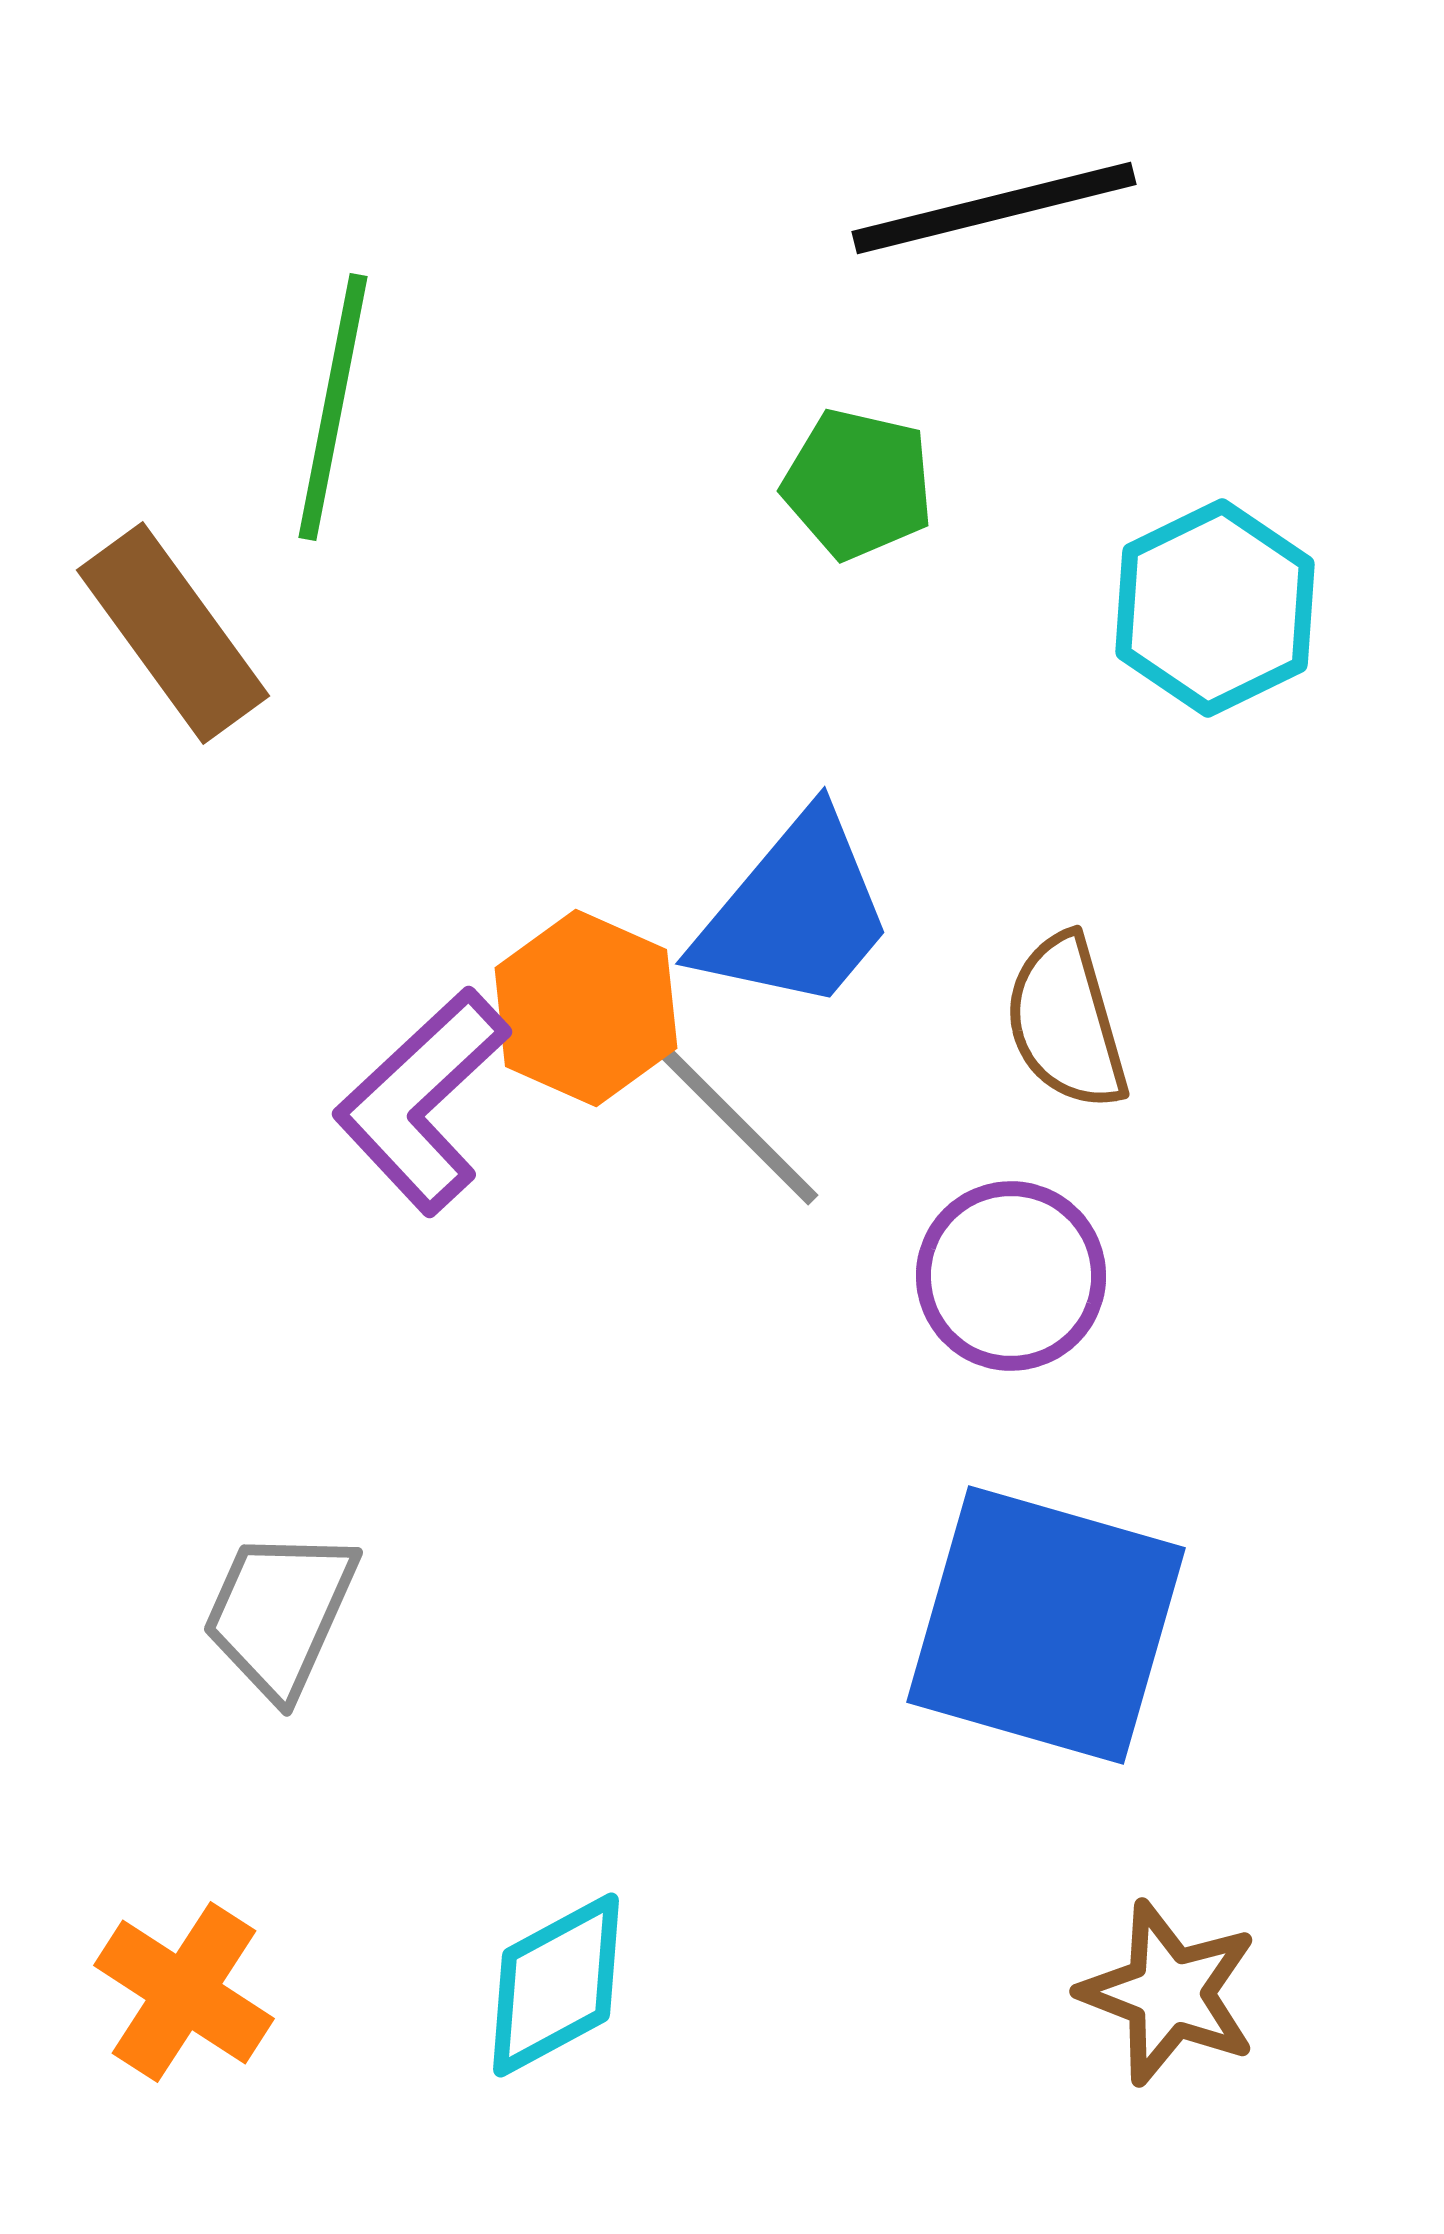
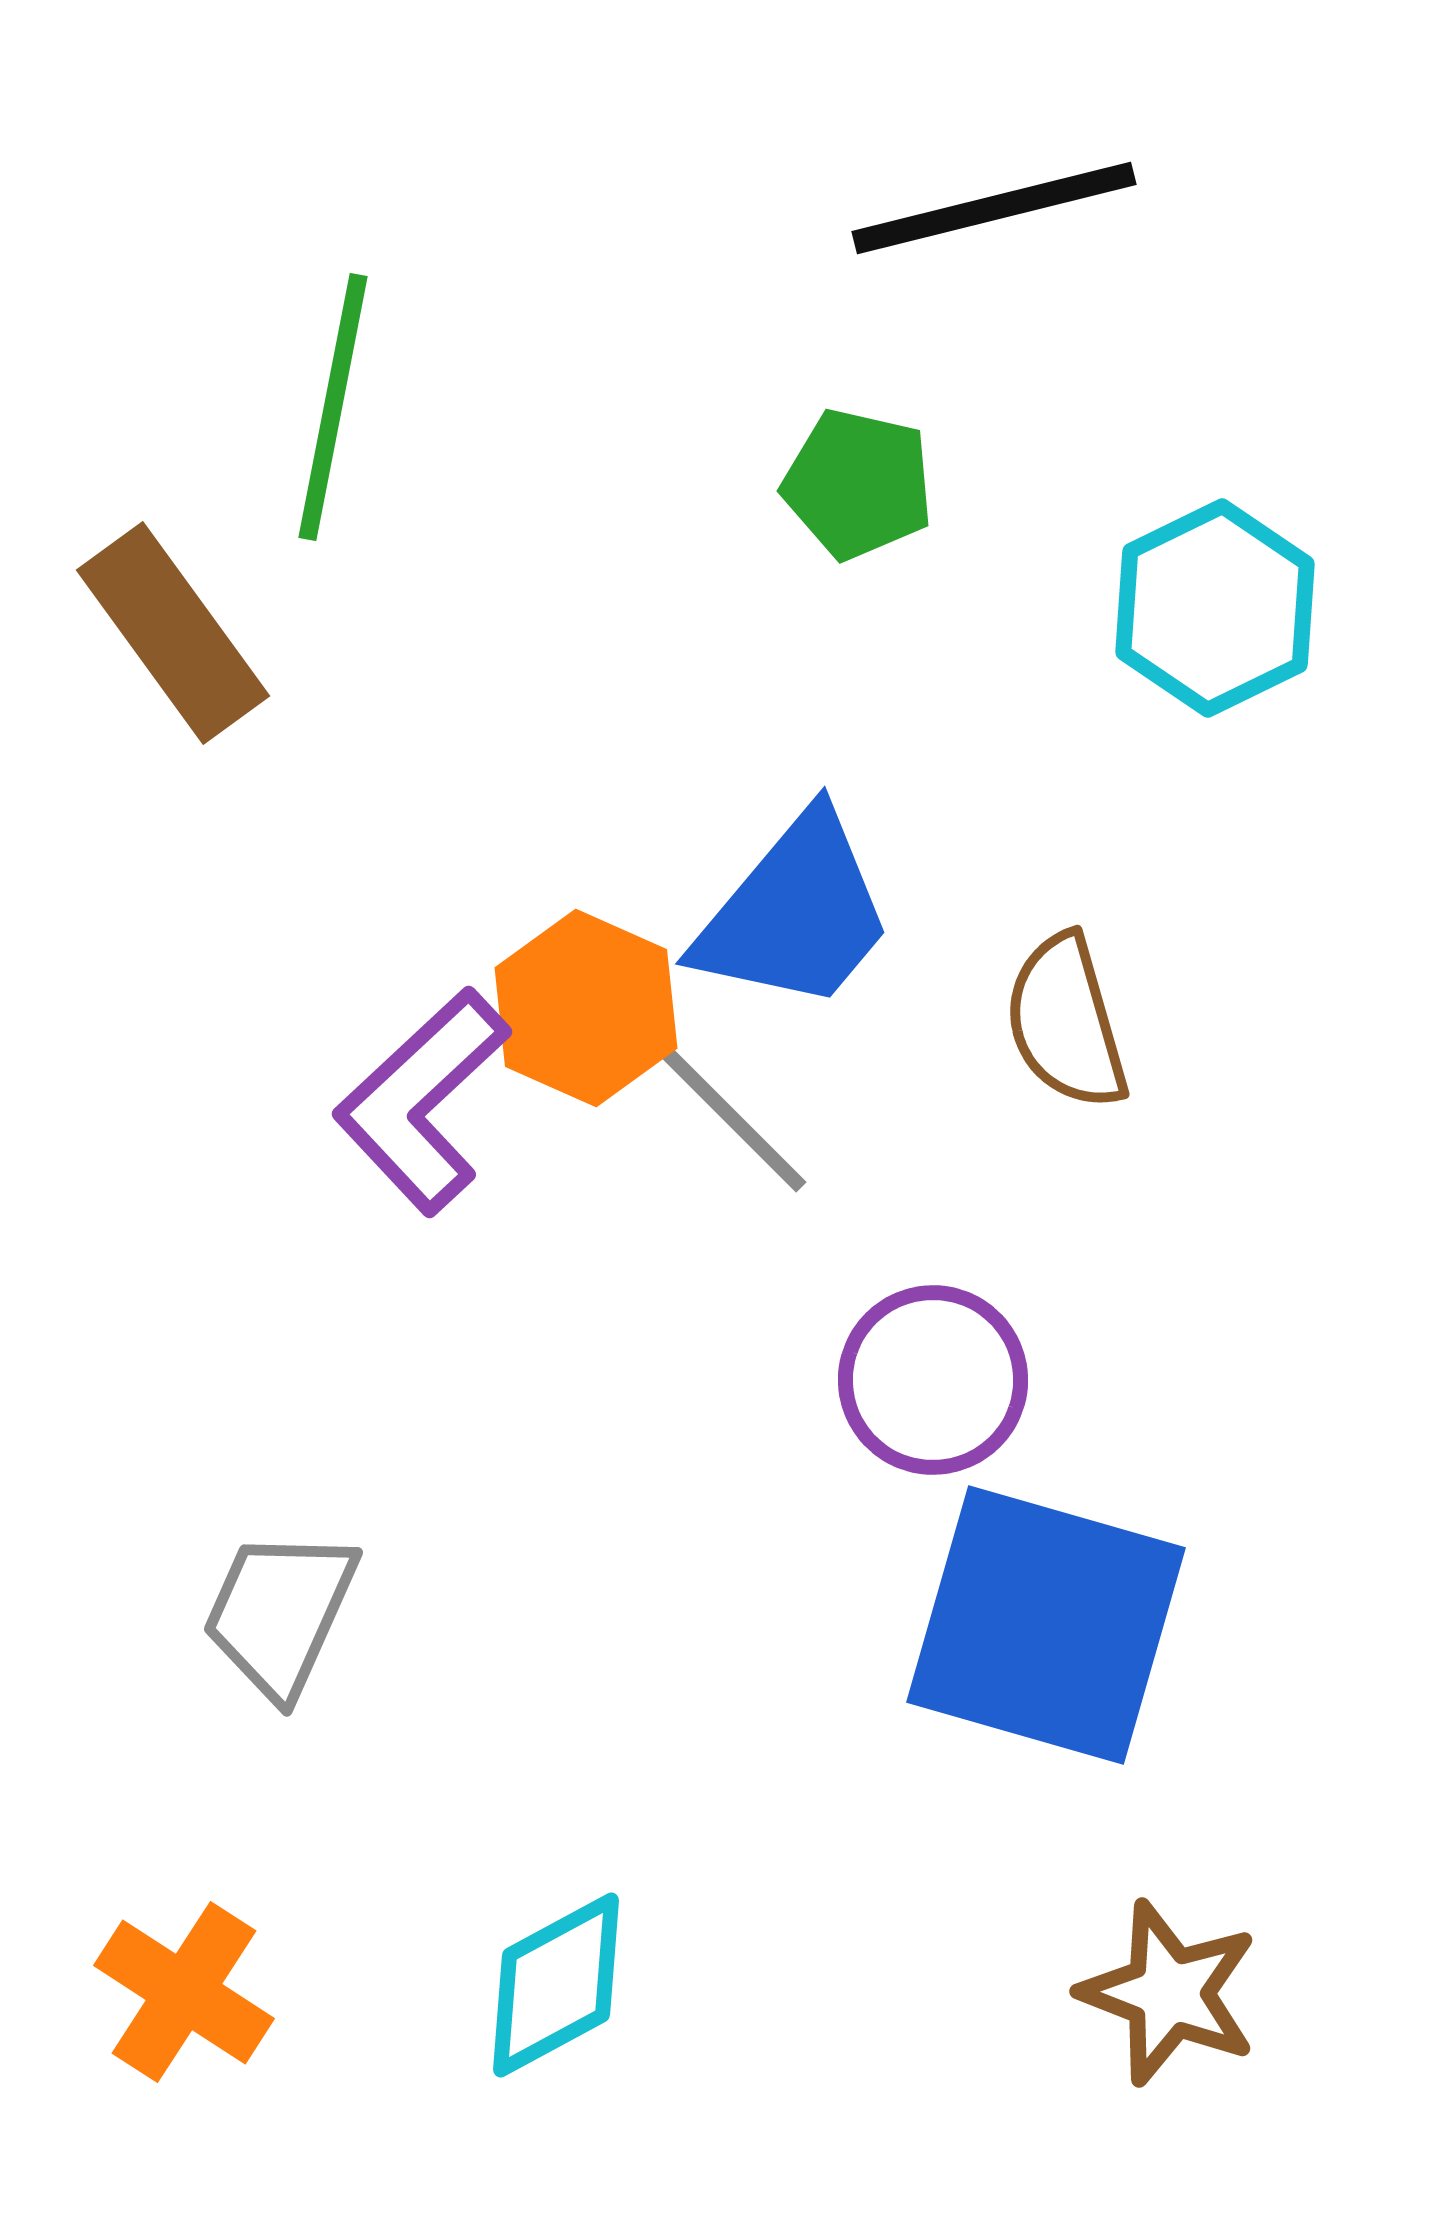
gray line: moved 12 px left, 13 px up
purple circle: moved 78 px left, 104 px down
